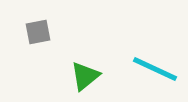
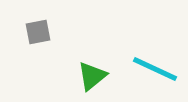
green triangle: moved 7 px right
